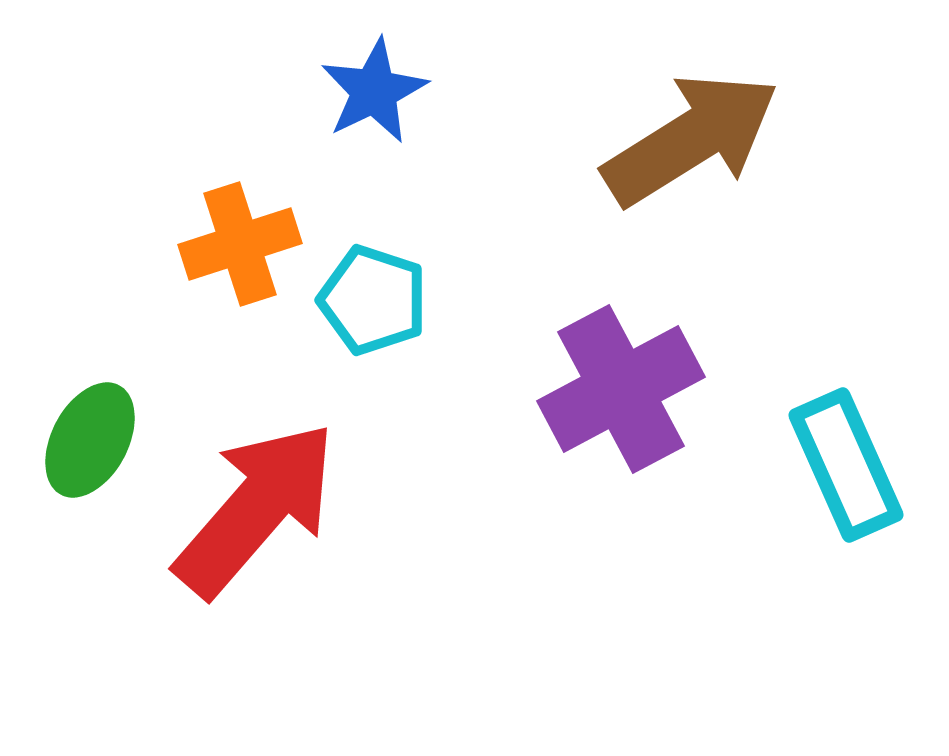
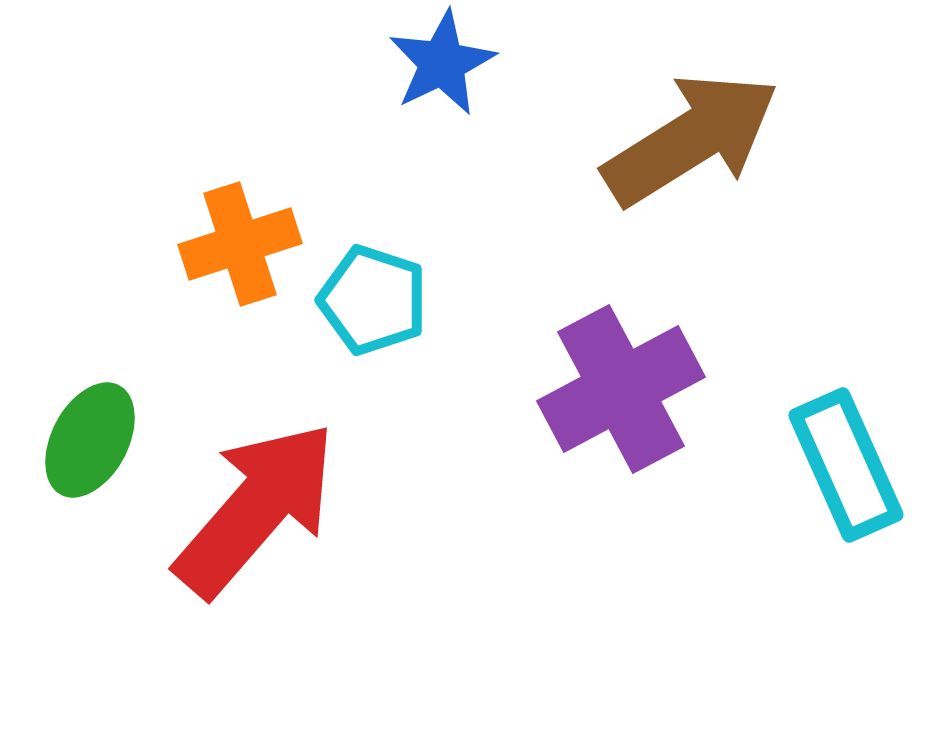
blue star: moved 68 px right, 28 px up
